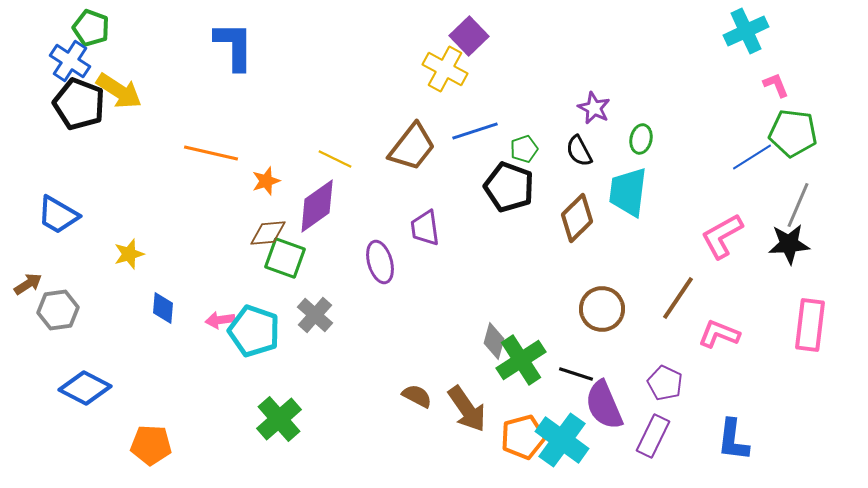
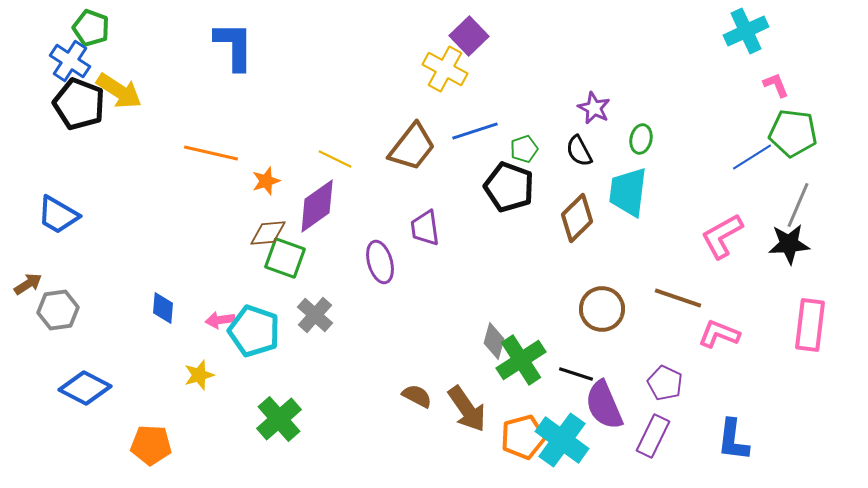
yellow star at (129, 254): moved 70 px right, 121 px down
brown line at (678, 298): rotated 75 degrees clockwise
